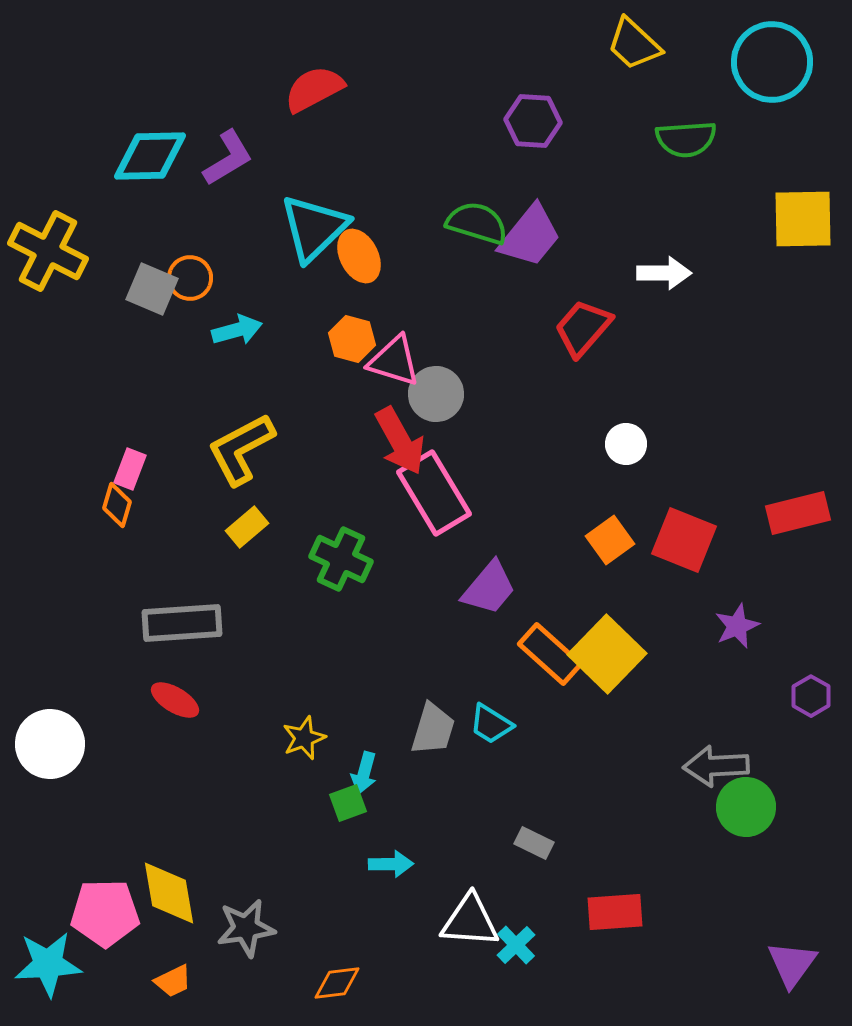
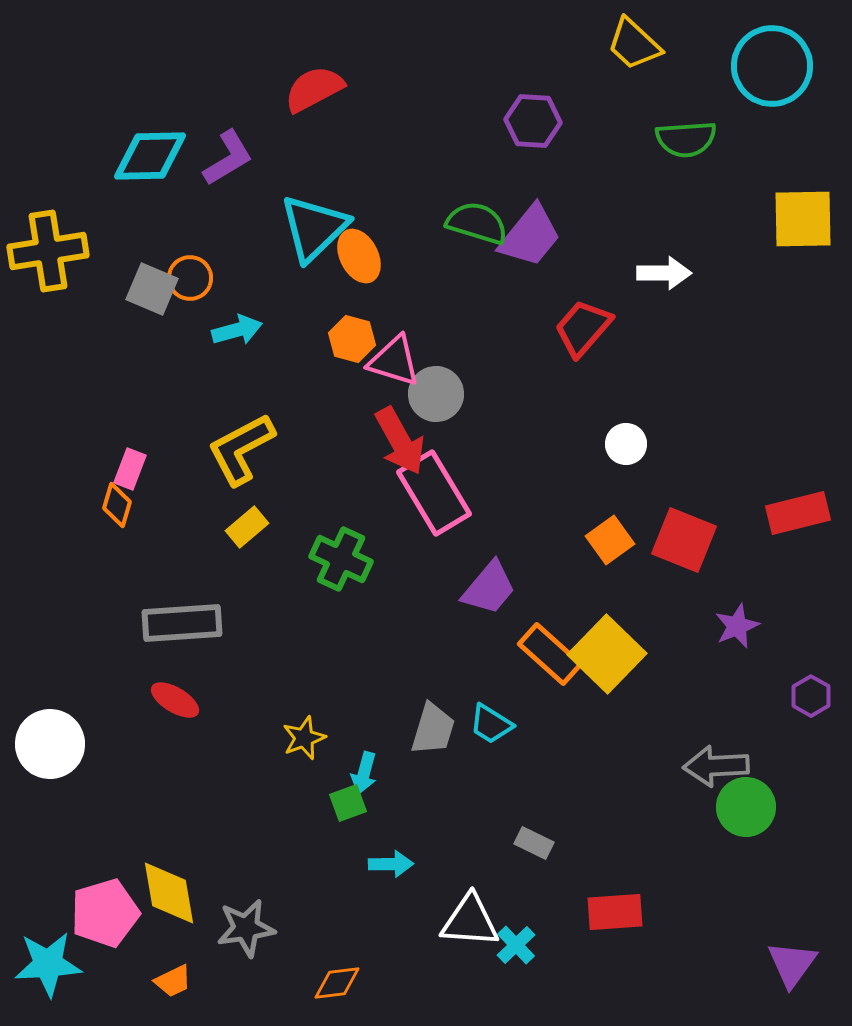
cyan circle at (772, 62): moved 4 px down
yellow cross at (48, 251): rotated 36 degrees counterclockwise
pink pentagon at (105, 913): rotated 16 degrees counterclockwise
